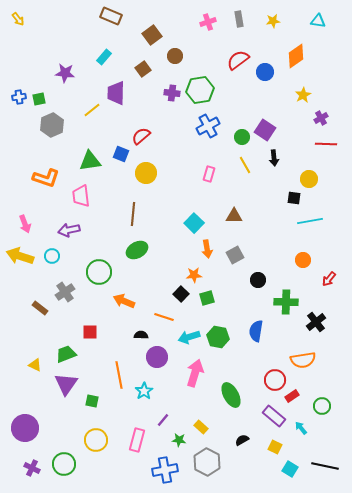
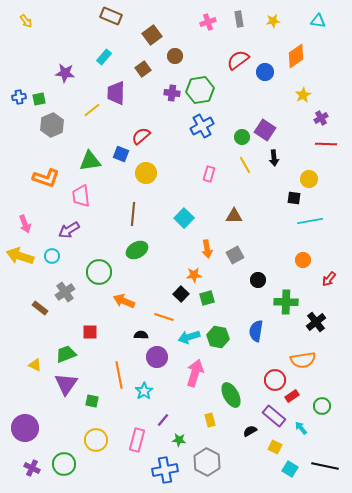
yellow arrow at (18, 19): moved 8 px right, 2 px down
blue cross at (208, 126): moved 6 px left
cyan square at (194, 223): moved 10 px left, 5 px up
purple arrow at (69, 230): rotated 20 degrees counterclockwise
yellow rectangle at (201, 427): moved 9 px right, 7 px up; rotated 32 degrees clockwise
black semicircle at (242, 440): moved 8 px right, 9 px up
